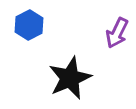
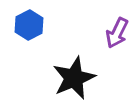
black star: moved 4 px right
